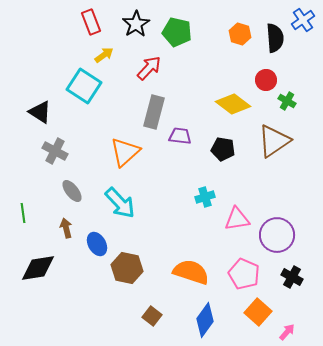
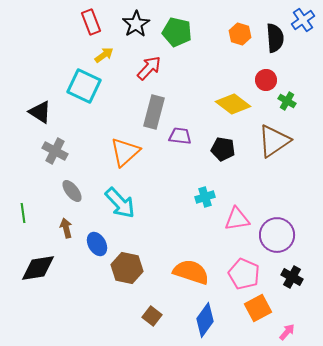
cyan square: rotated 8 degrees counterclockwise
orange square: moved 4 px up; rotated 20 degrees clockwise
